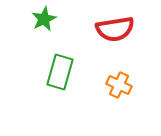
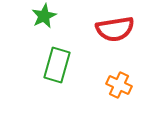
green star: moved 3 px up
green rectangle: moved 3 px left, 7 px up
